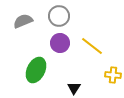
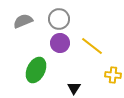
gray circle: moved 3 px down
